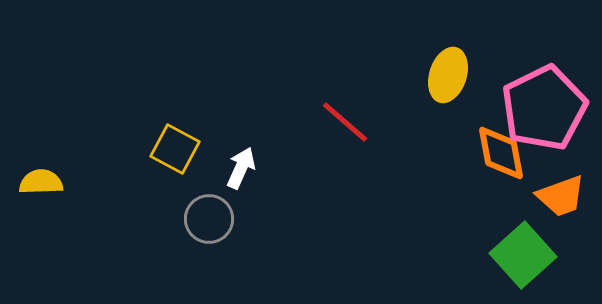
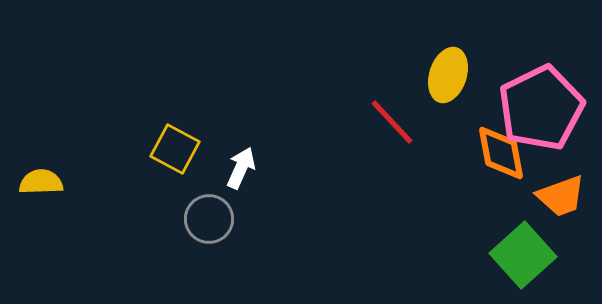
pink pentagon: moved 3 px left
red line: moved 47 px right; rotated 6 degrees clockwise
